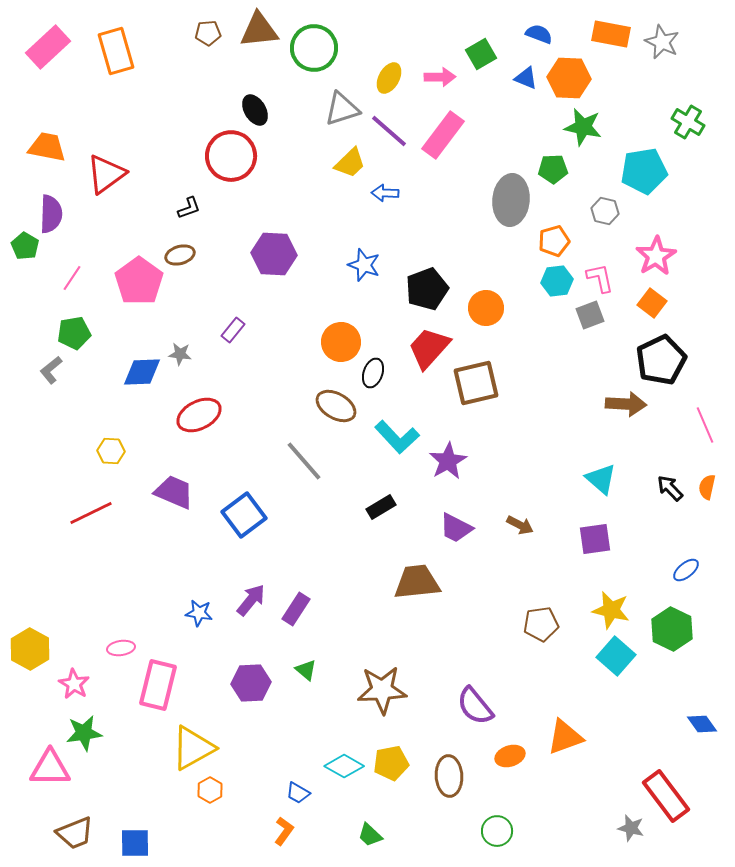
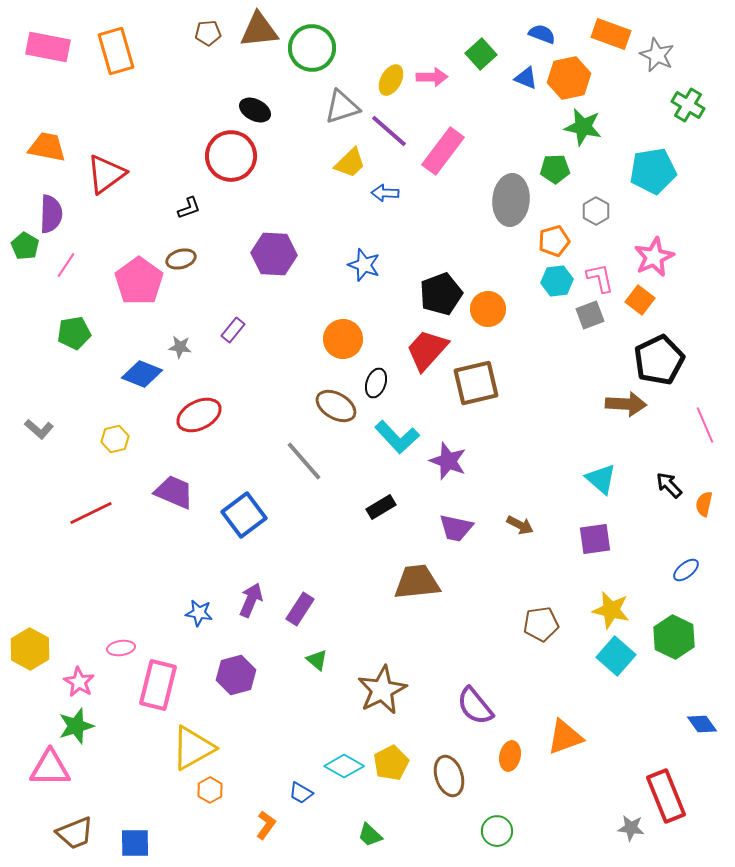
blue semicircle at (539, 34): moved 3 px right
orange rectangle at (611, 34): rotated 9 degrees clockwise
gray star at (662, 42): moved 5 px left, 13 px down
pink rectangle at (48, 47): rotated 54 degrees clockwise
green circle at (314, 48): moved 2 px left
green square at (481, 54): rotated 12 degrees counterclockwise
pink arrow at (440, 77): moved 8 px left
yellow ellipse at (389, 78): moved 2 px right, 2 px down
orange hexagon at (569, 78): rotated 15 degrees counterclockwise
gray triangle at (342, 109): moved 2 px up
black ellipse at (255, 110): rotated 32 degrees counterclockwise
green cross at (688, 122): moved 17 px up
pink rectangle at (443, 135): moved 16 px down
green pentagon at (553, 169): moved 2 px right
cyan pentagon at (644, 171): moved 9 px right
gray hexagon at (605, 211): moved 9 px left; rotated 16 degrees clockwise
brown ellipse at (180, 255): moved 1 px right, 4 px down
pink star at (656, 256): moved 2 px left, 1 px down; rotated 6 degrees clockwise
pink line at (72, 278): moved 6 px left, 13 px up
black pentagon at (427, 289): moved 14 px right, 5 px down
orange square at (652, 303): moved 12 px left, 3 px up
orange circle at (486, 308): moved 2 px right, 1 px down
orange circle at (341, 342): moved 2 px right, 3 px up
red trapezoid at (429, 348): moved 2 px left, 2 px down
gray star at (180, 354): moved 7 px up
black pentagon at (661, 360): moved 2 px left
gray L-shape at (51, 370): moved 12 px left, 59 px down; rotated 100 degrees counterclockwise
blue diamond at (142, 372): moved 2 px down; rotated 24 degrees clockwise
black ellipse at (373, 373): moved 3 px right, 10 px down
yellow hexagon at (111, 451): moved 4 px right, 12 px up; rotated 16 degrees counterclockwise
purple star at (448, 461): rotated 21 degrees counterclockwise
orange semicircle at (707, 487): moved 3 px left, 17 px down
black arrow at (670, 488): moved 1 px left, 3 px up
purple trapezoid at (456, 528): rotated 15 degrees counterclockwise
purple arrow at (251, 600): rotated 16 degrees counterclockwise
purple rectangle at (296, 609): moved 4 px right
green hexagon at (672, 629): moved 2 px right, 8 px down
green triangle at (306, 670): moved 11 px right, 10 px up
purple hexagon at (251, 683): moved 15 px left, 8 px up; rotated 12 degrees counterclockwise
pink star at (74, 684): moved 5 px right, 2 px up
brown star at (382, 690): rotated 24 degrees counterclockwise
green star at (84, 733): moved 8 px left, 7 px up; rotated 9 degrees counterclockwise
orange ellipse at (510, 756): rotated 60 degrees counterclockwise
yellow pentagon at (391, 763): rotated 16 degrees counterclockwise
brown ellipse at (449, 776): rotated 15 degrees counterclockwise
blue trapezoid at (298, 793): moved 3 px right
red rectangle at (666, 796): rotated 15 degrees clockwise
gray star at (631, 828): rotated 8 degrees counterclockwise
orange L-shape at (284, 831): moved 18 px left, 6 px up
